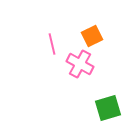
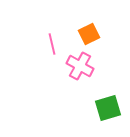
orange square: moved 3 px left, 2 px up
pink cross: moved 2 px down
